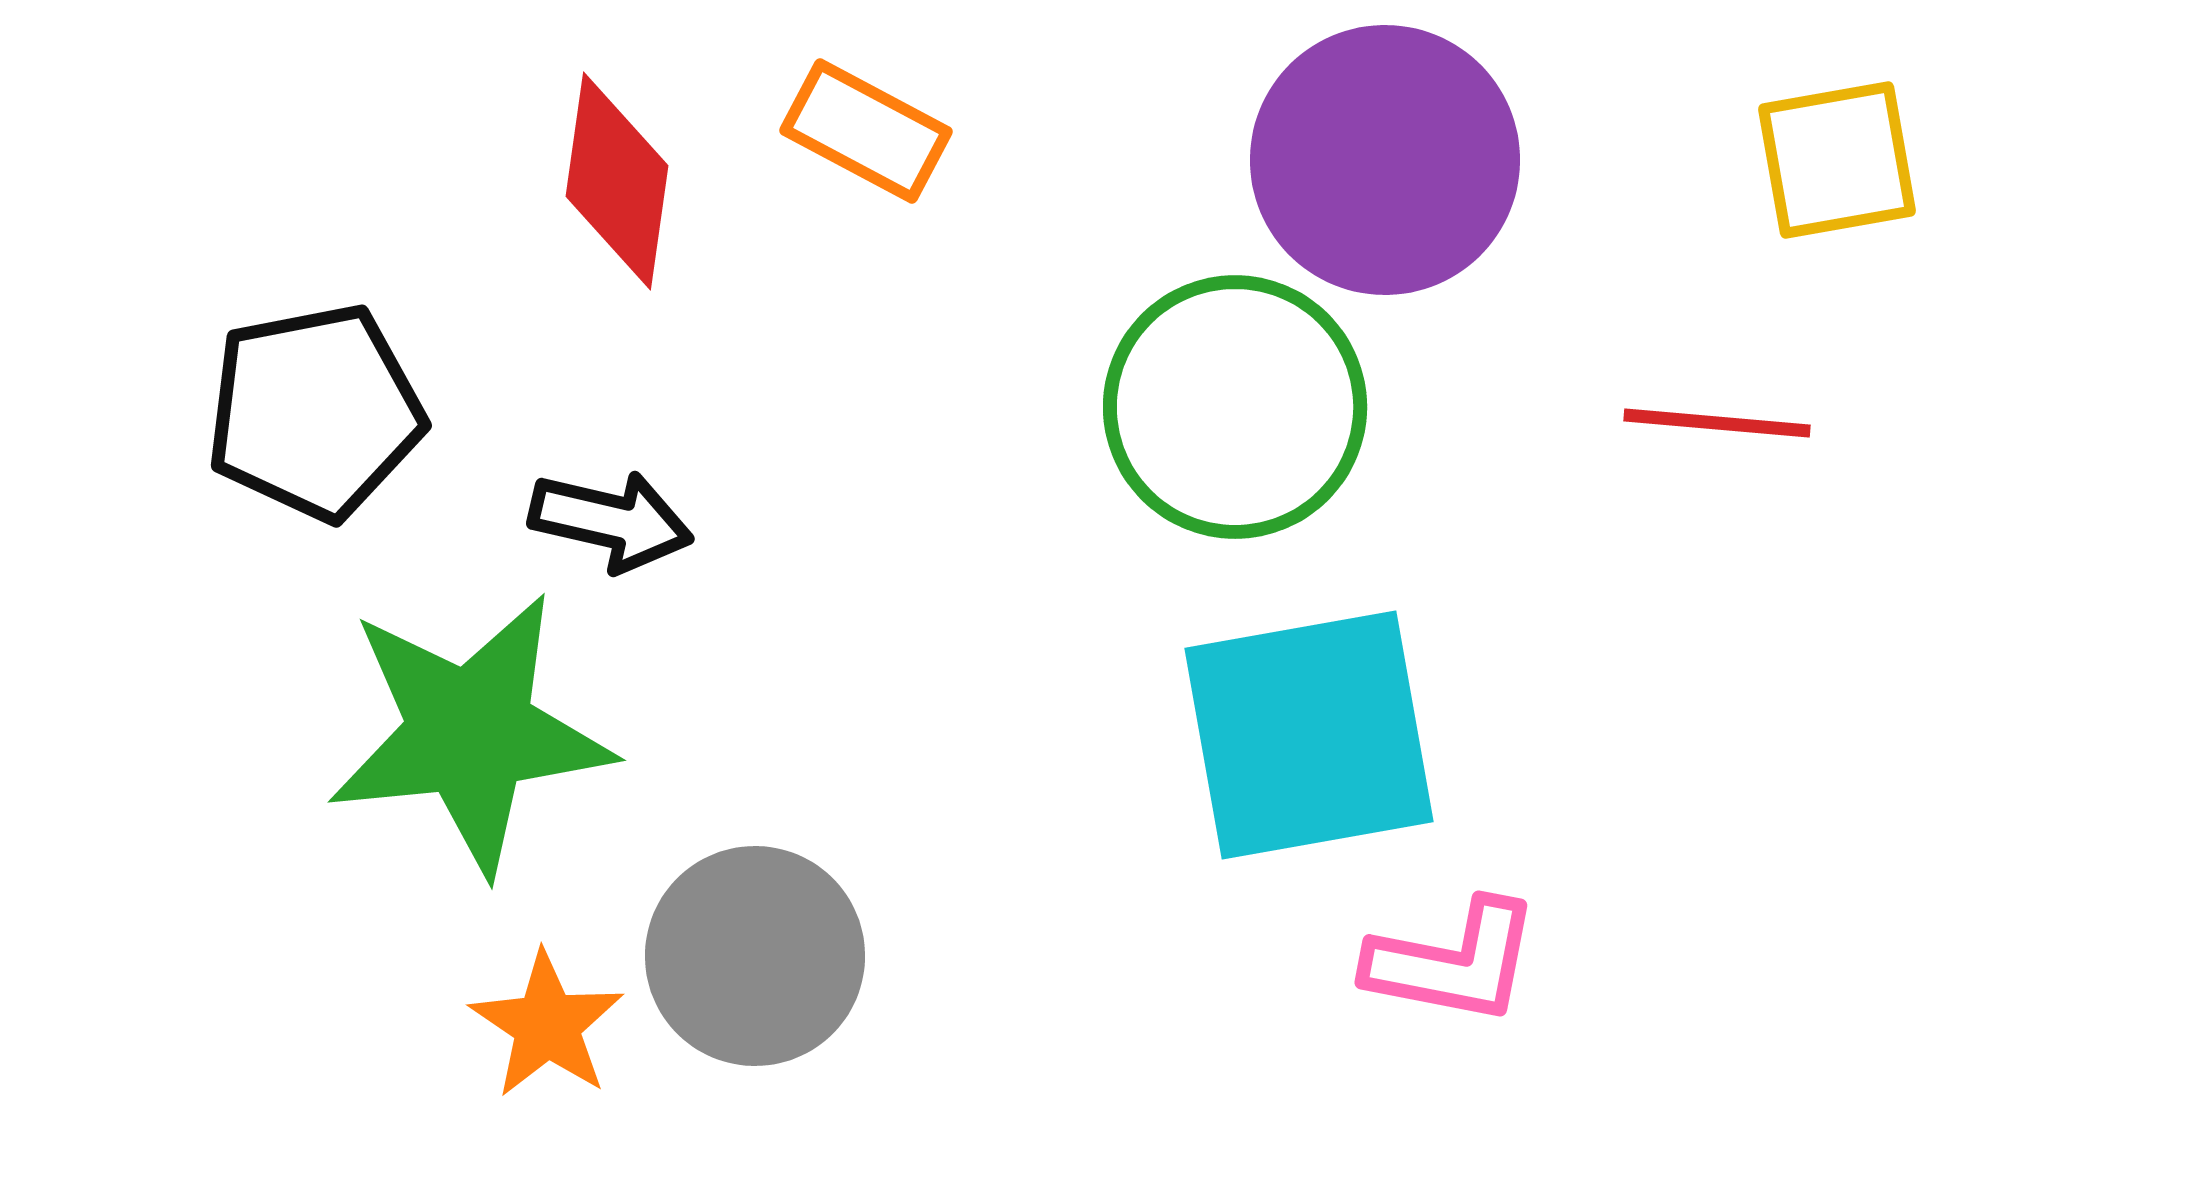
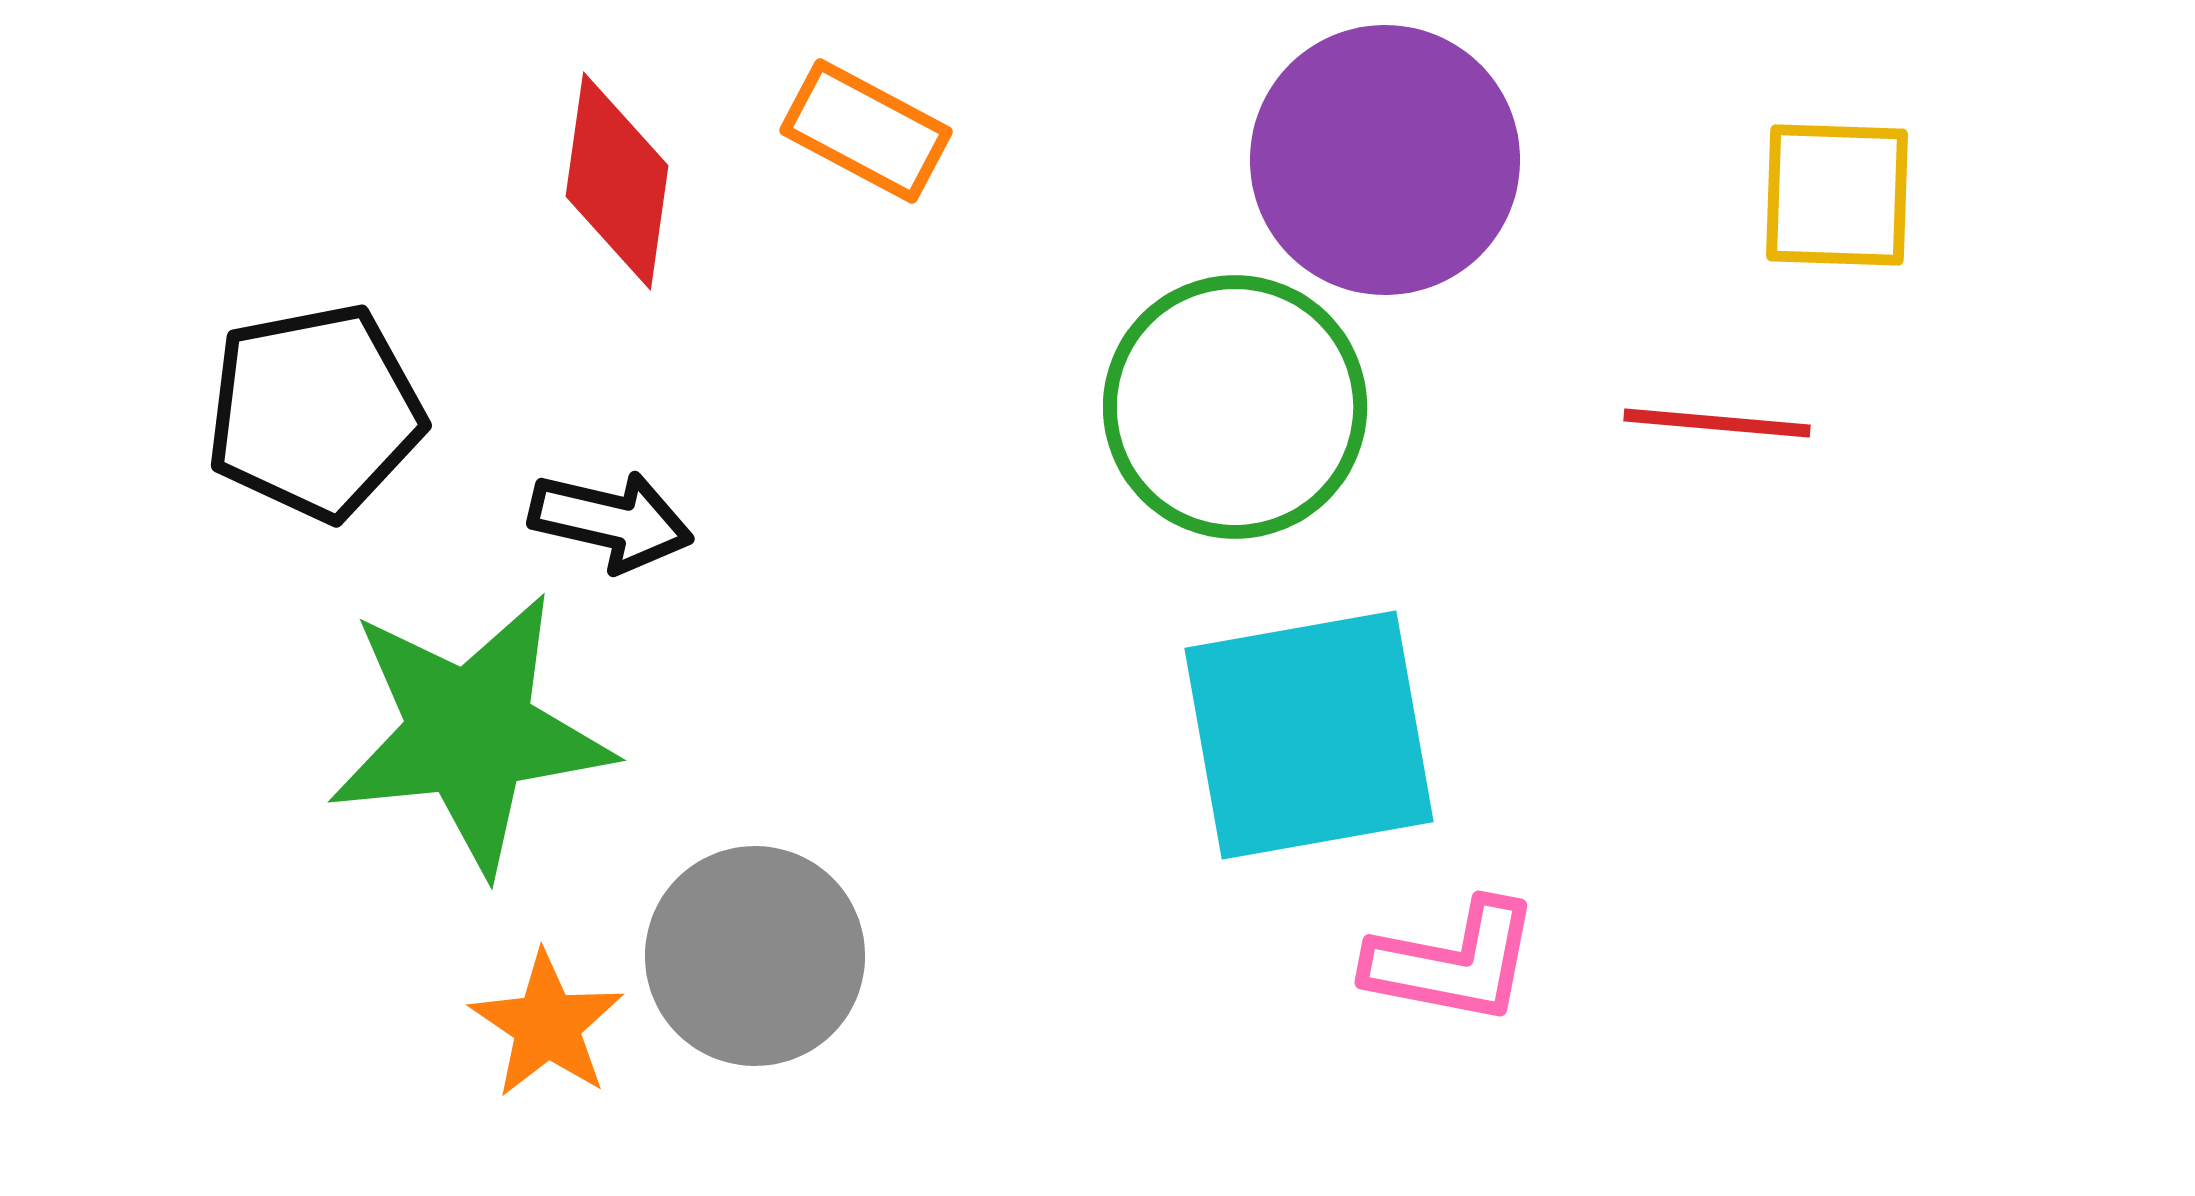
yellow square: moved 35 px down; rotated 12 degrees clockwise
